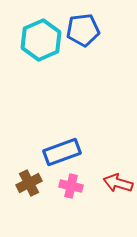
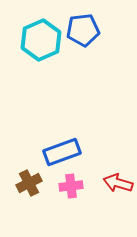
pink cross: rotated 20 degrees counterclockwise
